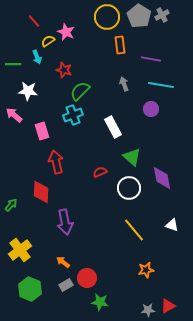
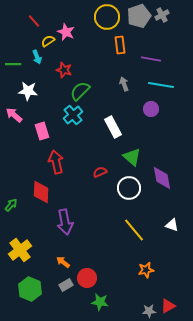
gray pentagon: rotated 20 degrees clockwise
cyan cross: rotated 18 degrees counterclockwise
gray star: moved 1 px right, 1 px down
